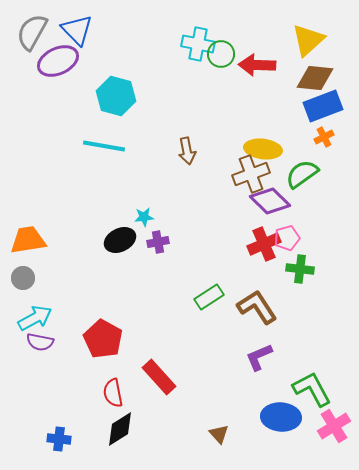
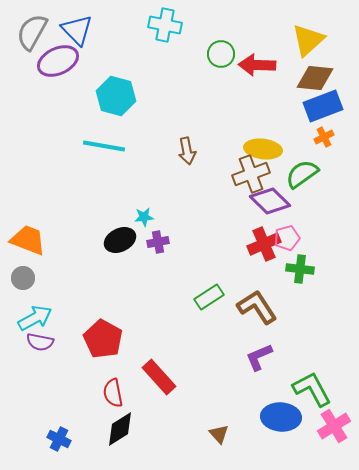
cyan cross: moved 33 px left, 19 px up
orange trapezoid: rotated 30 degrees clockwise
blue cross: rotated 20 degrees clockwise
